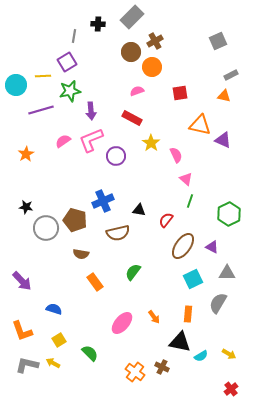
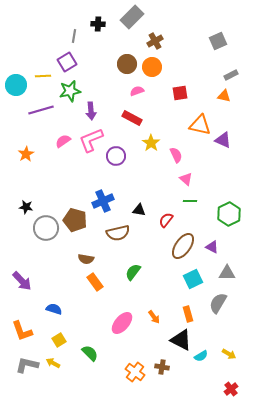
brown circle at (131, 52): moved 4 px left, 12 px down
green line at (190, 201): rotated 72 degrees clockwise
brown semicircle at (81, 254): moved 5 px right, 5 px down
orange rectangle at (188, 314): rotated 21 degrees counterclockwise
black triangle at (180, 342): moved 1 px right, 2 px up; rotated 15 degrees clockwise
brown cross at (162, 367): rotated 16 degrees counterclockwise
